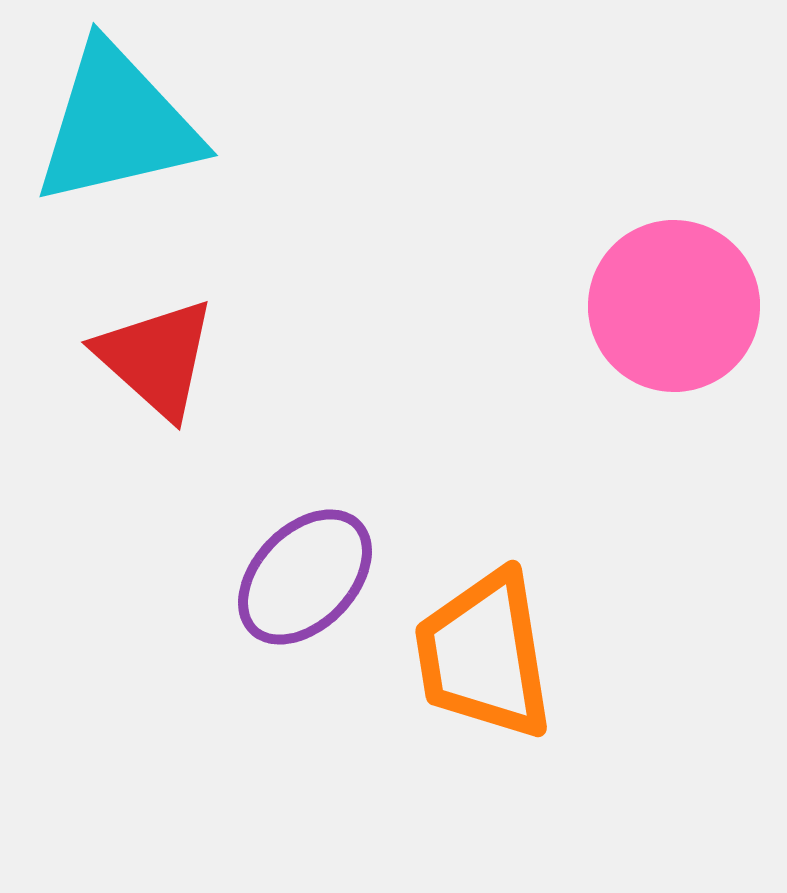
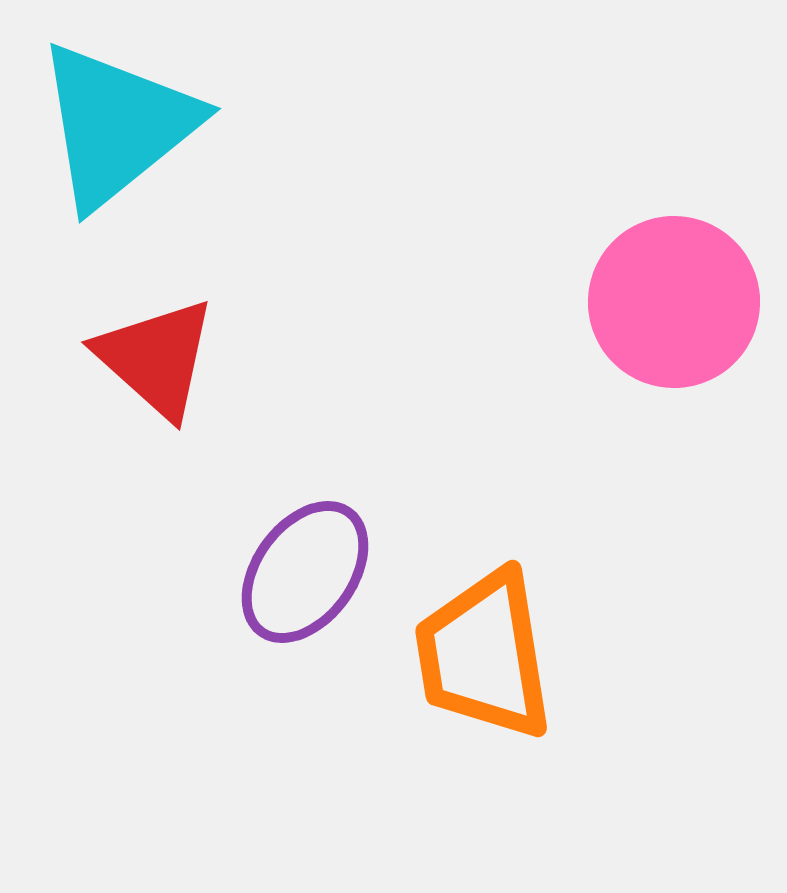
cyan triangle: rotated 26 degrees counterclockwise
pink circle: moved 4 px up
purple ellipse: moved 5 px up; rotated 8 degrees counterclockwise
